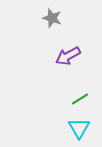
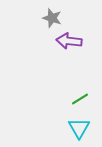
purple arrow: moved 1 px right, 15 px up; rotated 35 degrees clockwise
